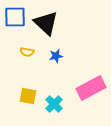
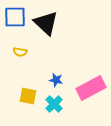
yellow semicircle: moved 7 px left
blue star: moved 24 px down; rotated 24 degrees clockwise
